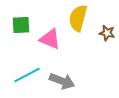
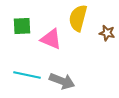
green square: moved 1 px right, 1 px down
pink triangle: moved 1 px right
cyan line: rotated 40 degrees clockwise
